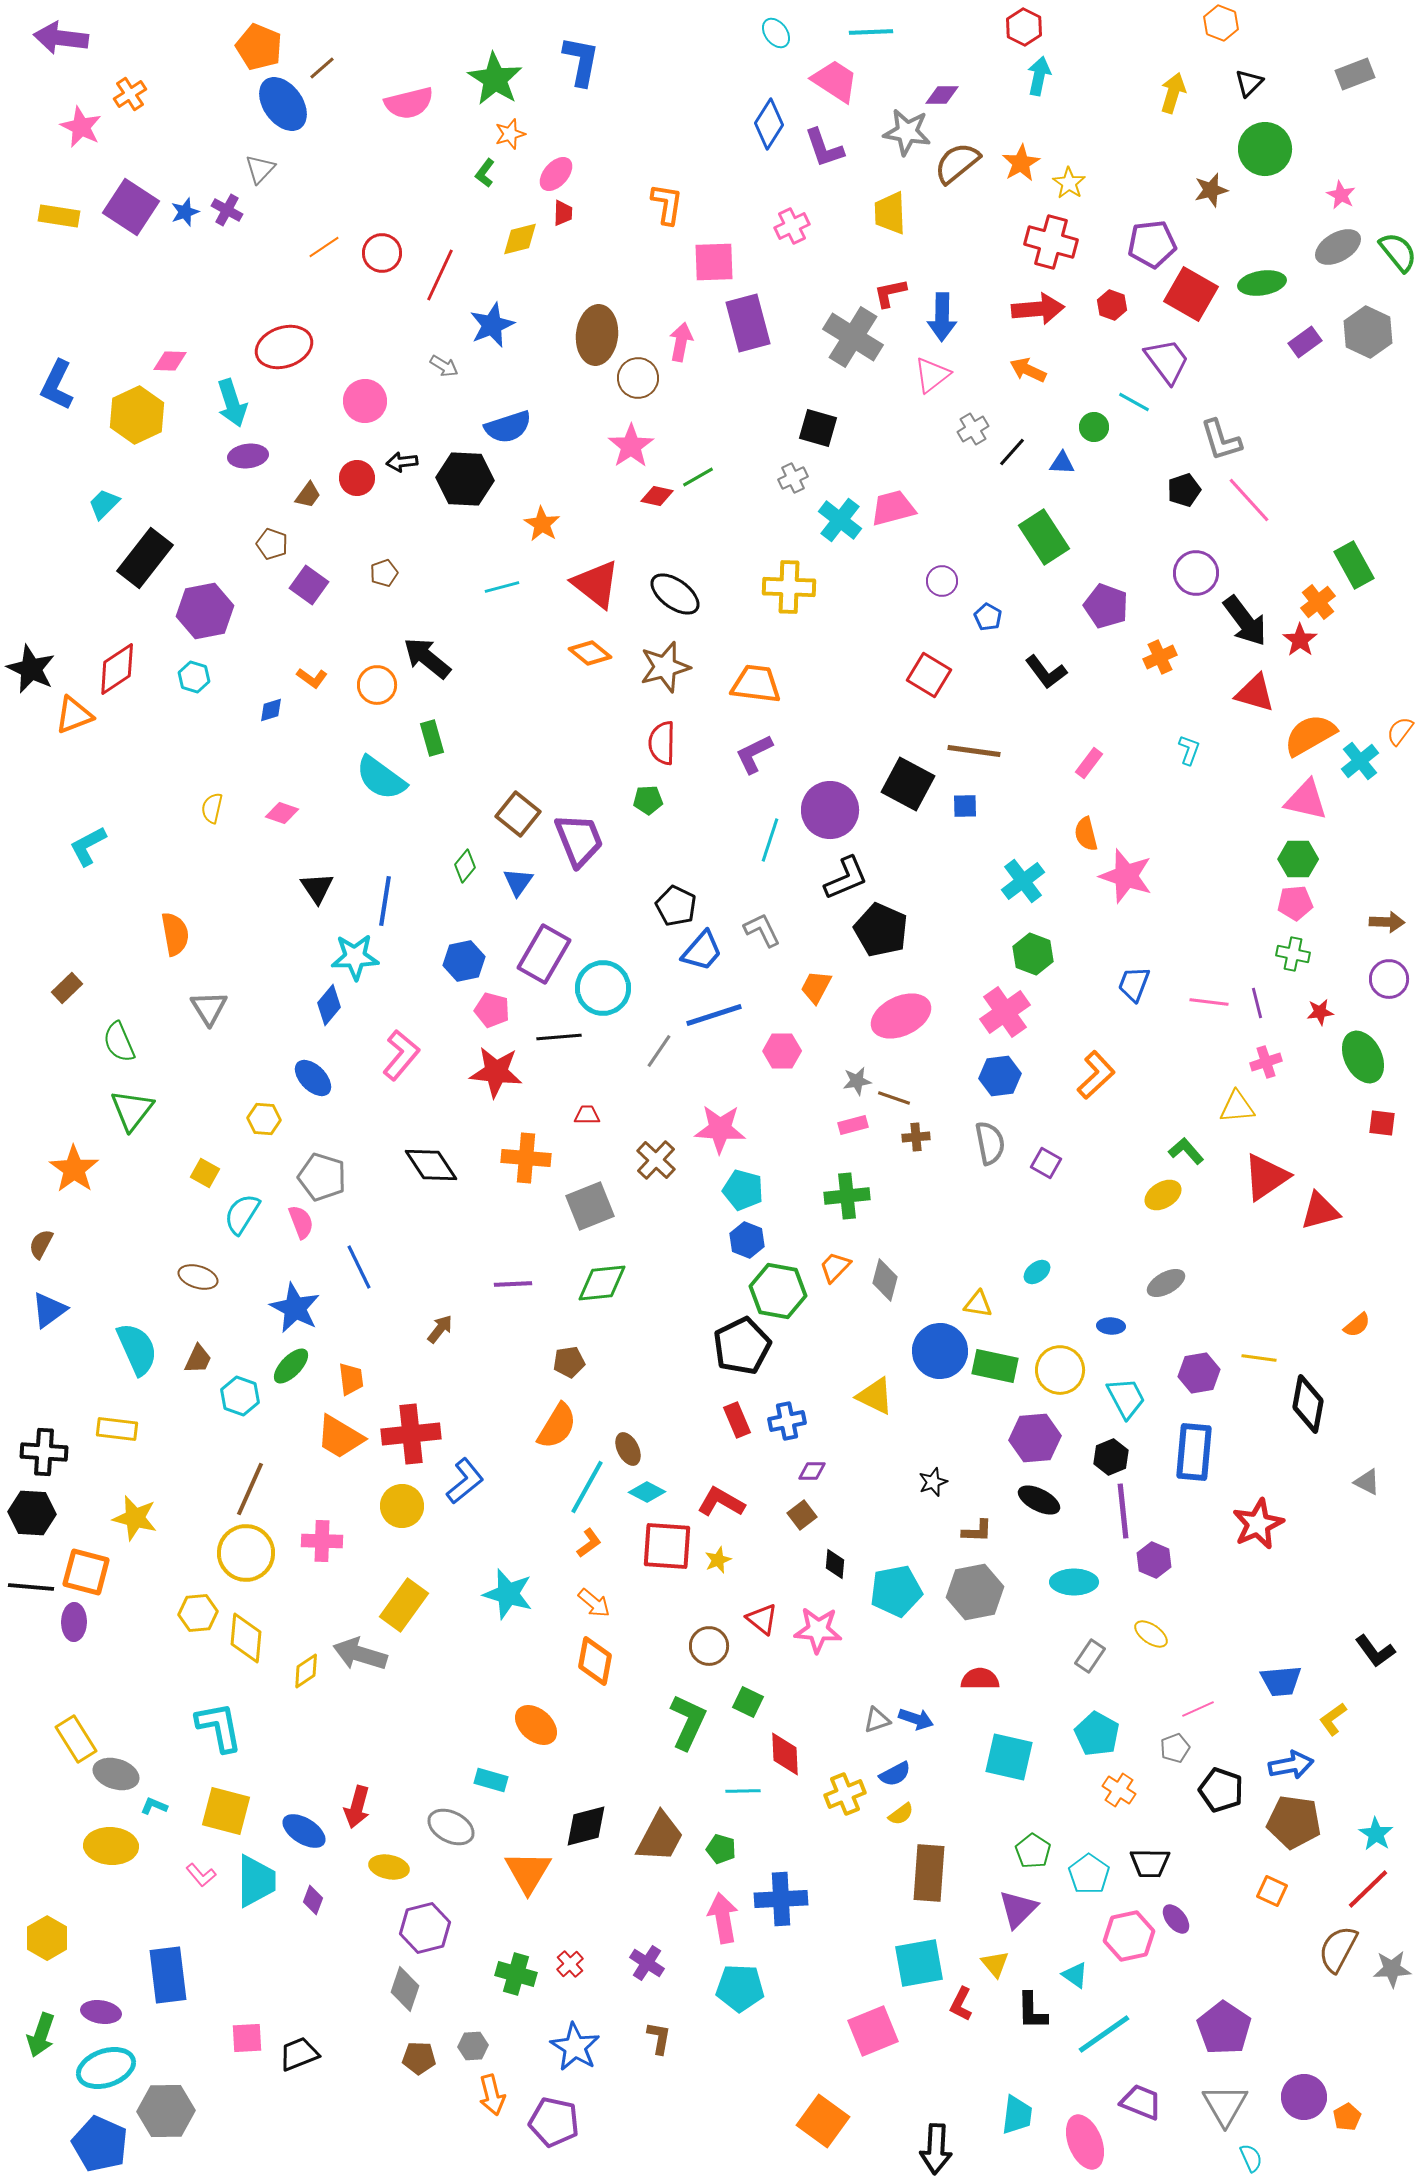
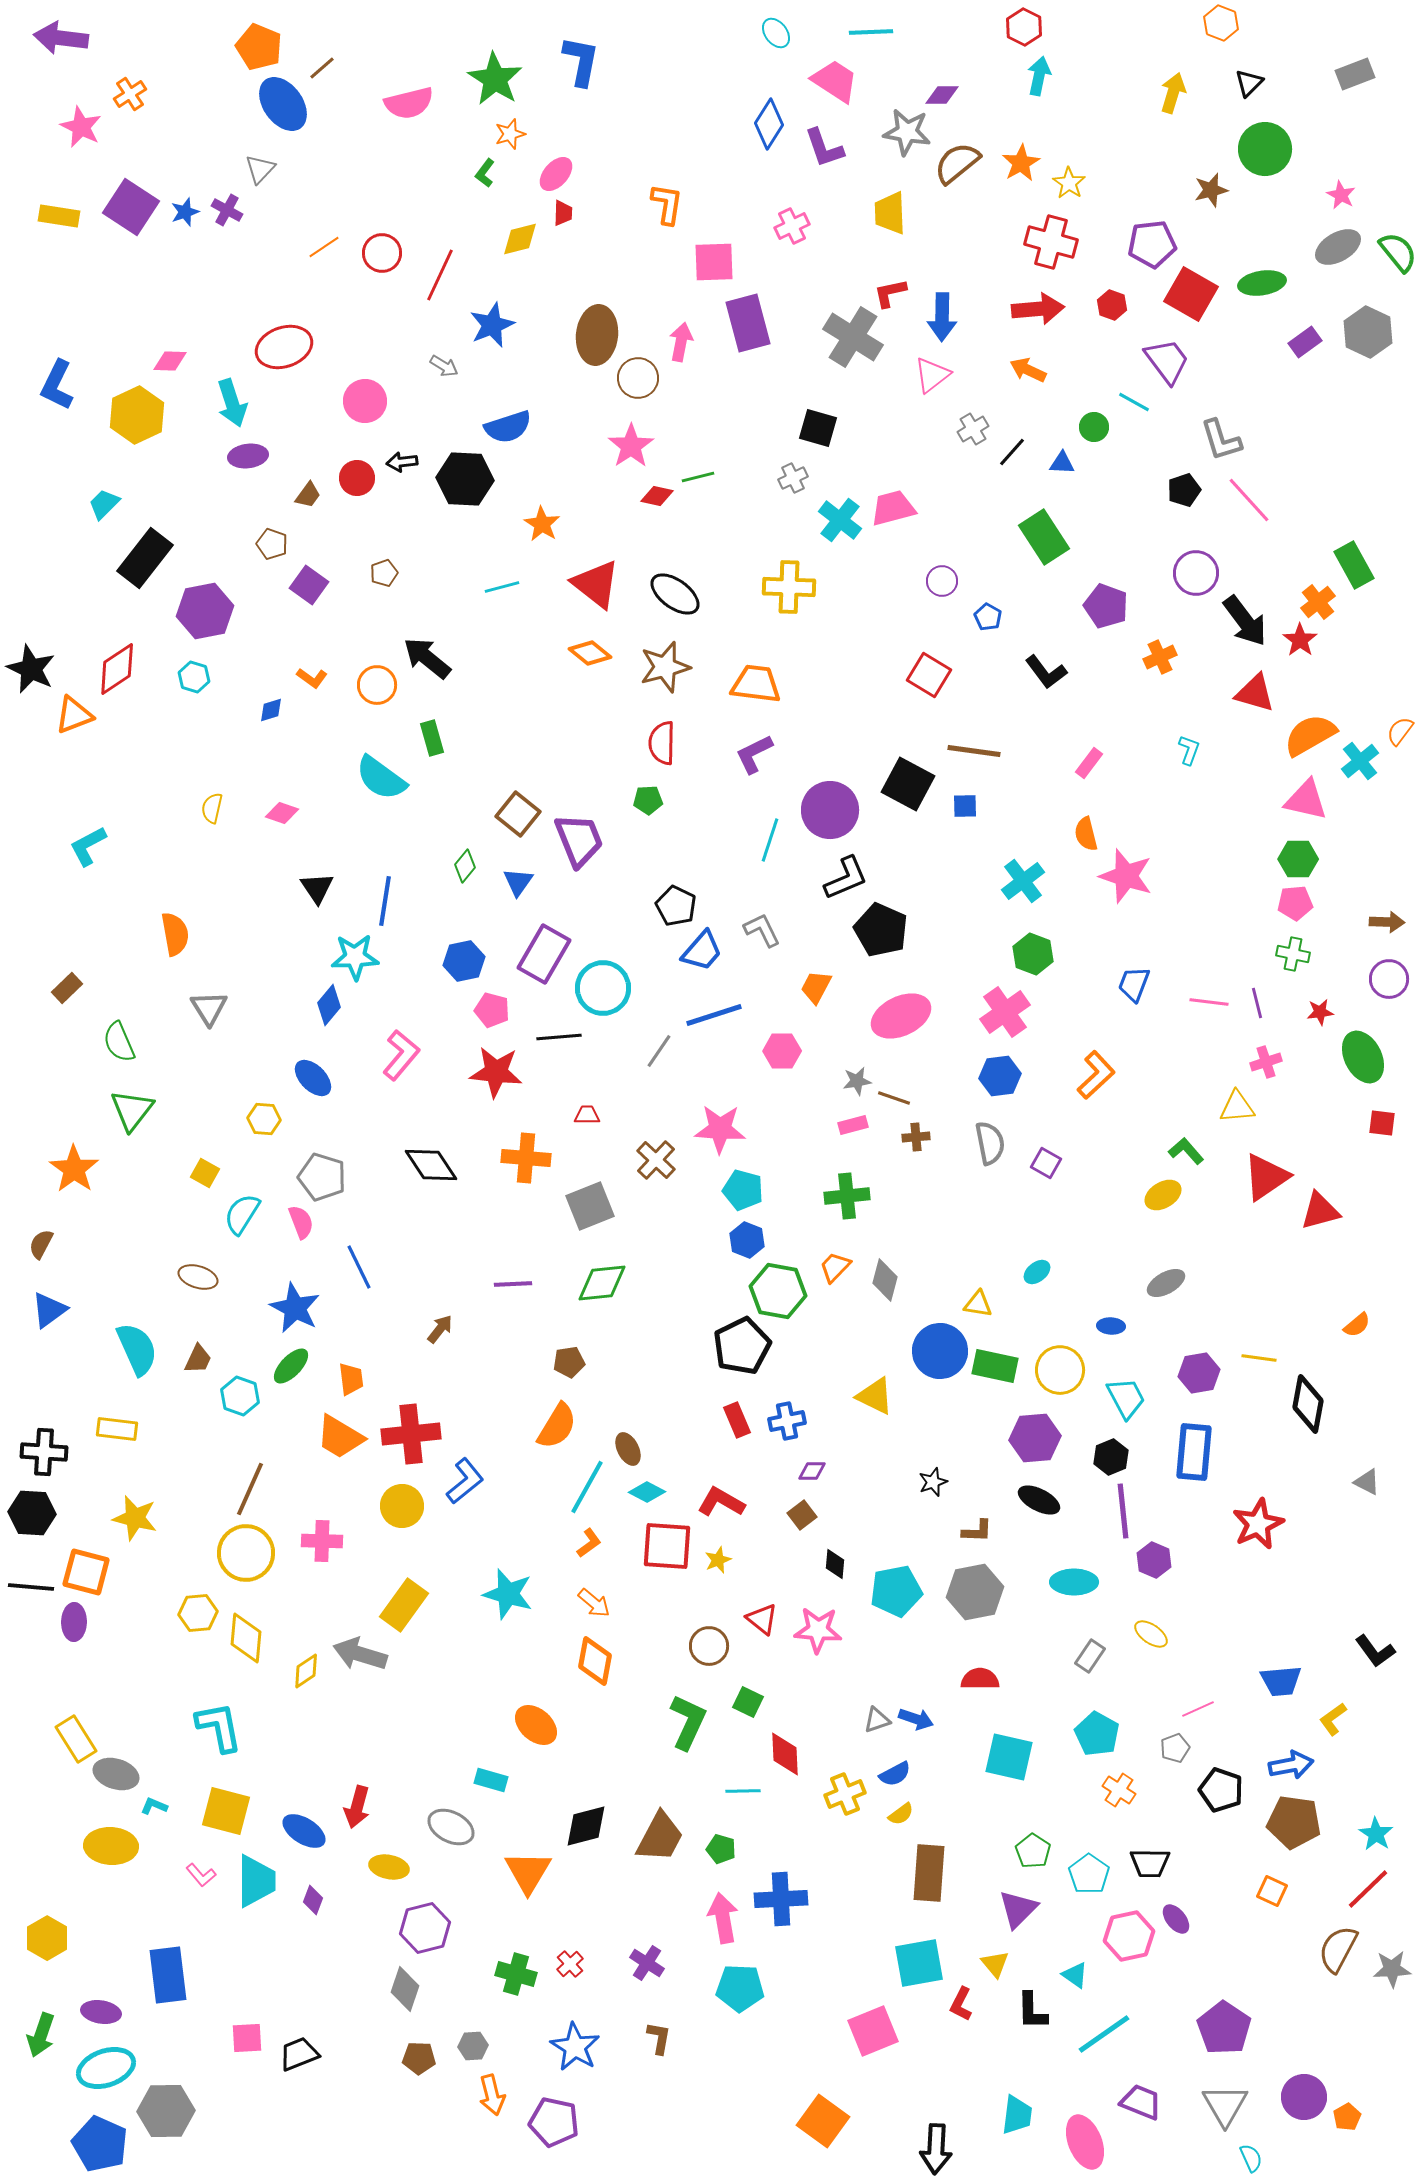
green line at (698, 477): rotated 16 degrees clockwise
